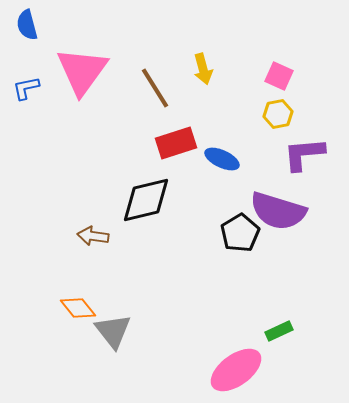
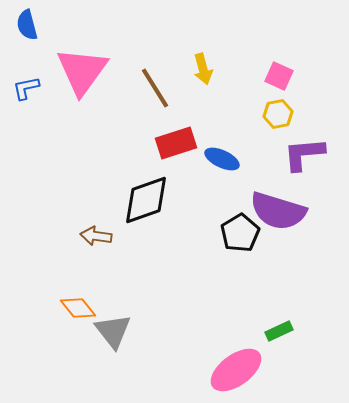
black diamond: rotated 6 degrees counterclockwise
brown arrow: moved 3 px right
